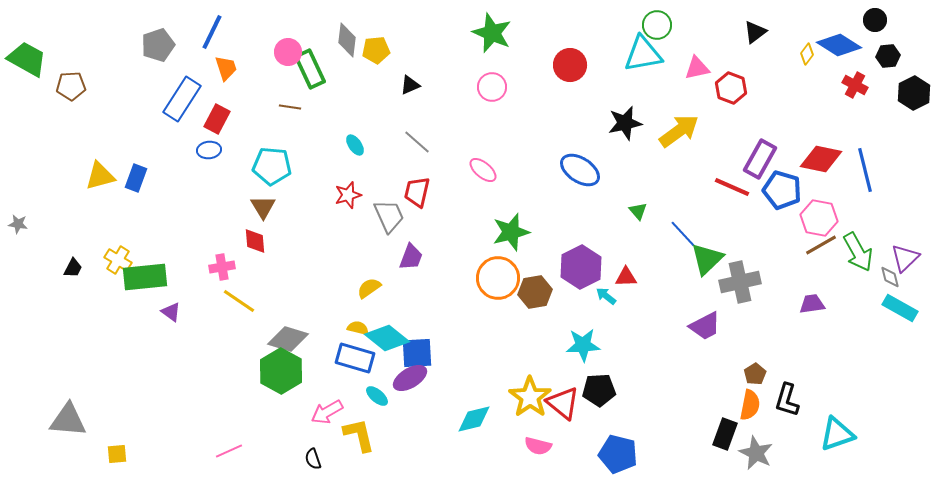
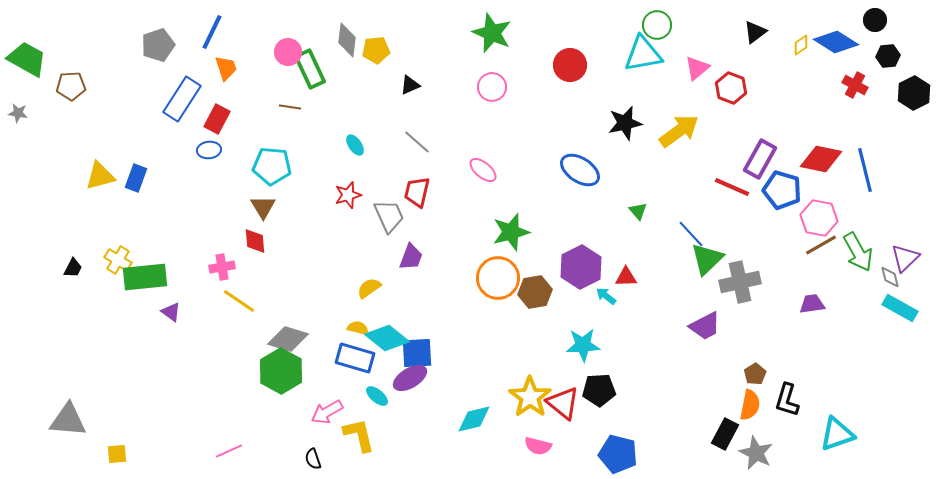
blue diamond at (839, 45): moved 3 px left, 3 px up
yellow diamond at (807, 54): moved 6 px left, 9 px up; rotated 20 degrees clockwise
pink triangle at (697, 68): rotated 28 degrees counterclockwise
gray star at (18, 224): moved 111 px up
blue line at (683, 234): moved 8 px right
black rectangle at (725, 434): rotated 8 degrees clockwise
